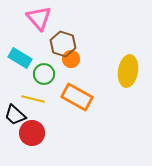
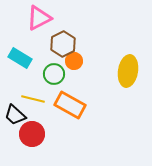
pink triangle: rotated 44 degrees clockwise
brown hexagon: rotated 15 degrees clockwise
orange circle: moved 3 px right, 2 px down
green circle: moved 10 px right
orange rectangle: moved 7 px left, 8 px down
red circle: moved 1 px down
